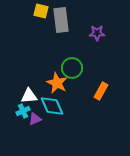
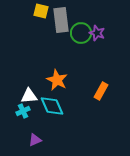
purple star: rotated 21 degrees clockwise
green circle: moved 9 px right, 35 px up
orange star: moved 3 px up
purple triangle: moved 21 px down
